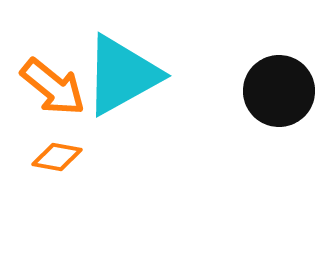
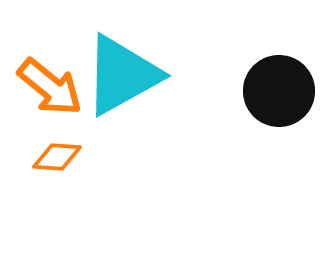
orange arrow: moved 3 px left
orange diamond: rotated 6 degrees counterclockwise
